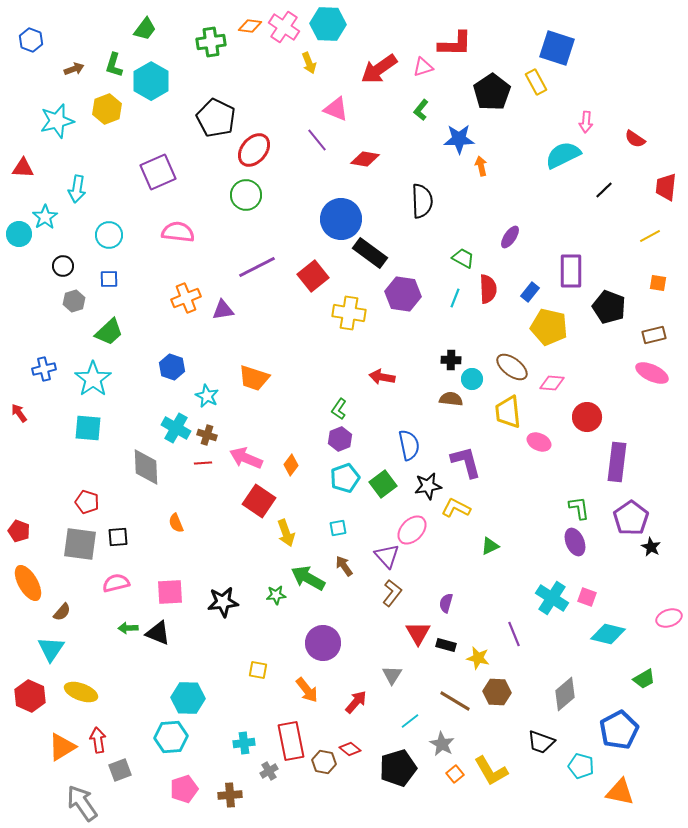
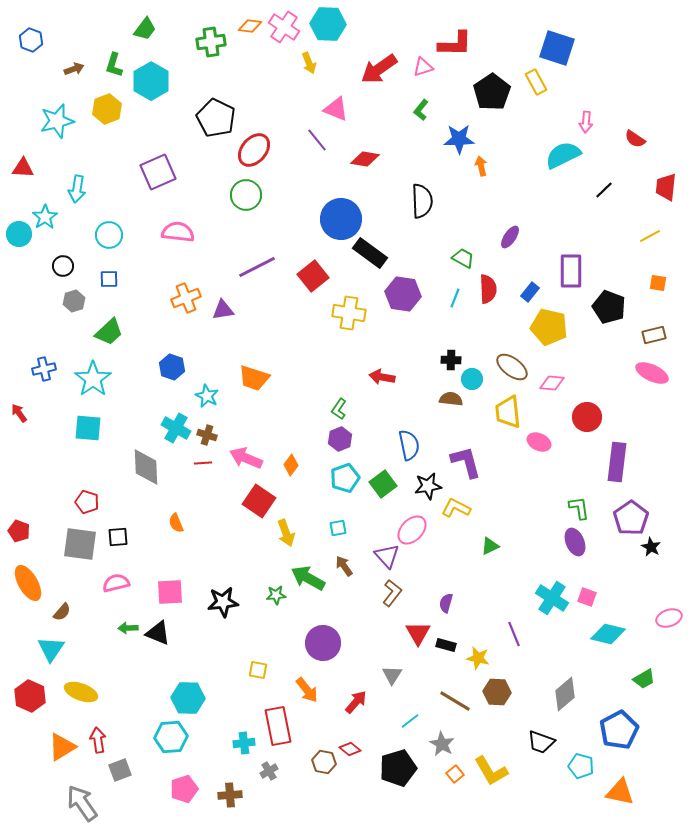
red rectangle at (291, 741): moved 13 px left, 15 px up
